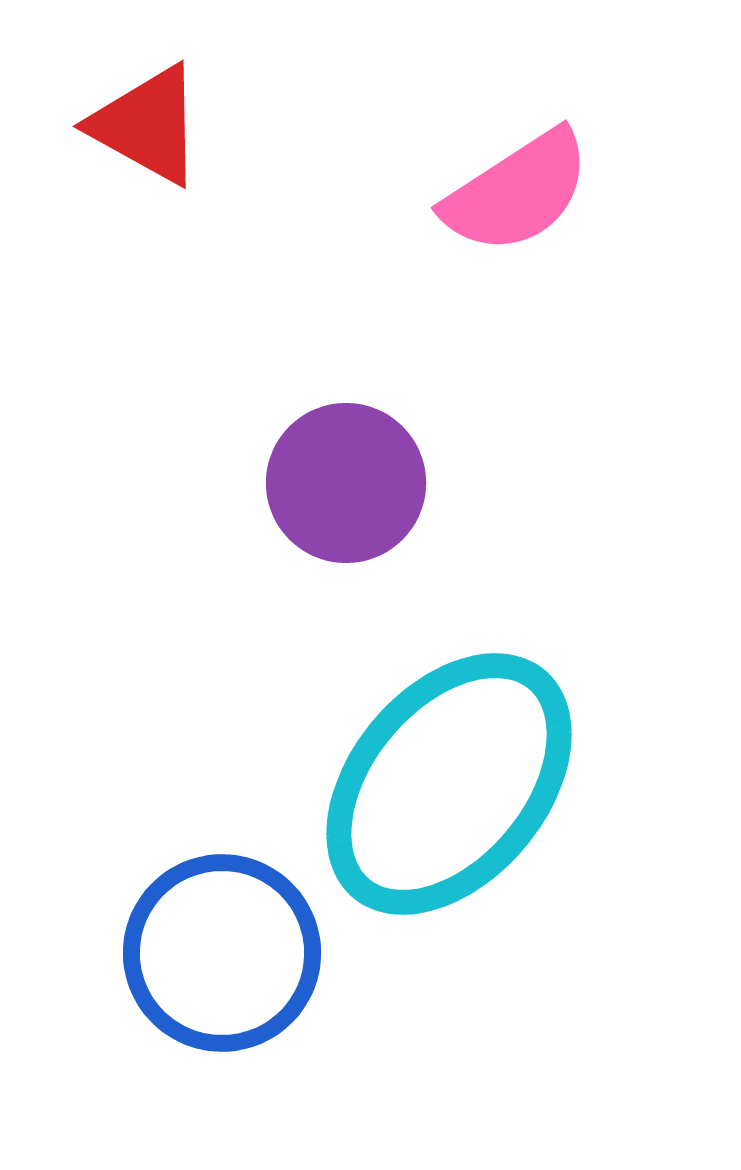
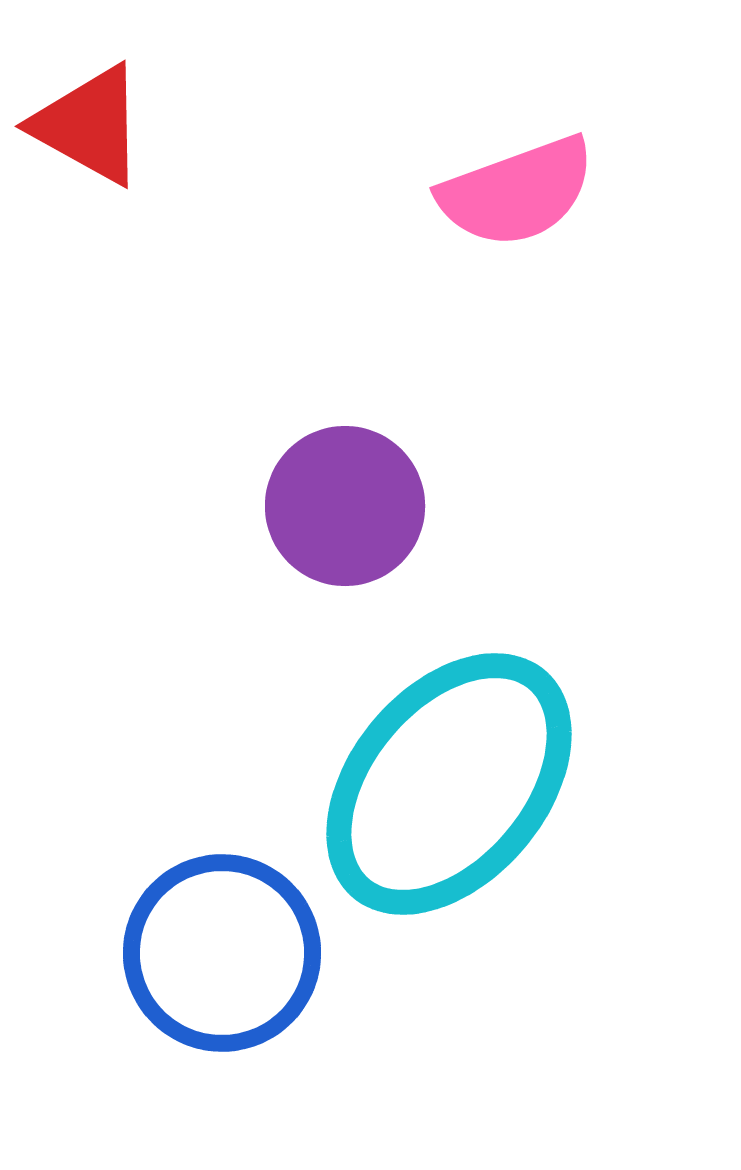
red triangle: moved 58 px left
pink semicircle: rotated 13 degrees clockwise
purple circle: moved 1 px left, 23 px down
